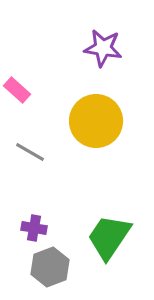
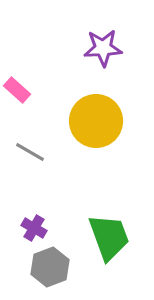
purple star: rotated 12 degrees counterclockwise
purple cross: rotated 20 degrees clockwise
green trapezoid: rotated 126 degrees clockwise
